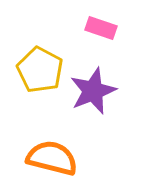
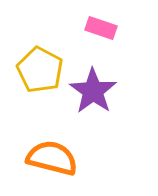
purple star: rotated 15 degrees counterclockwise
